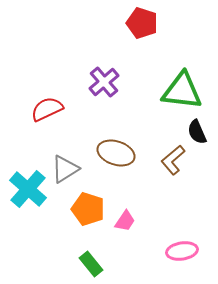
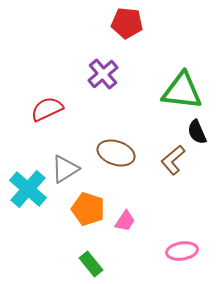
red pentagon: moved 15 px left; rotated 12 degrees counterclockwise
purple cross: moved 1 px left, 8 px up
